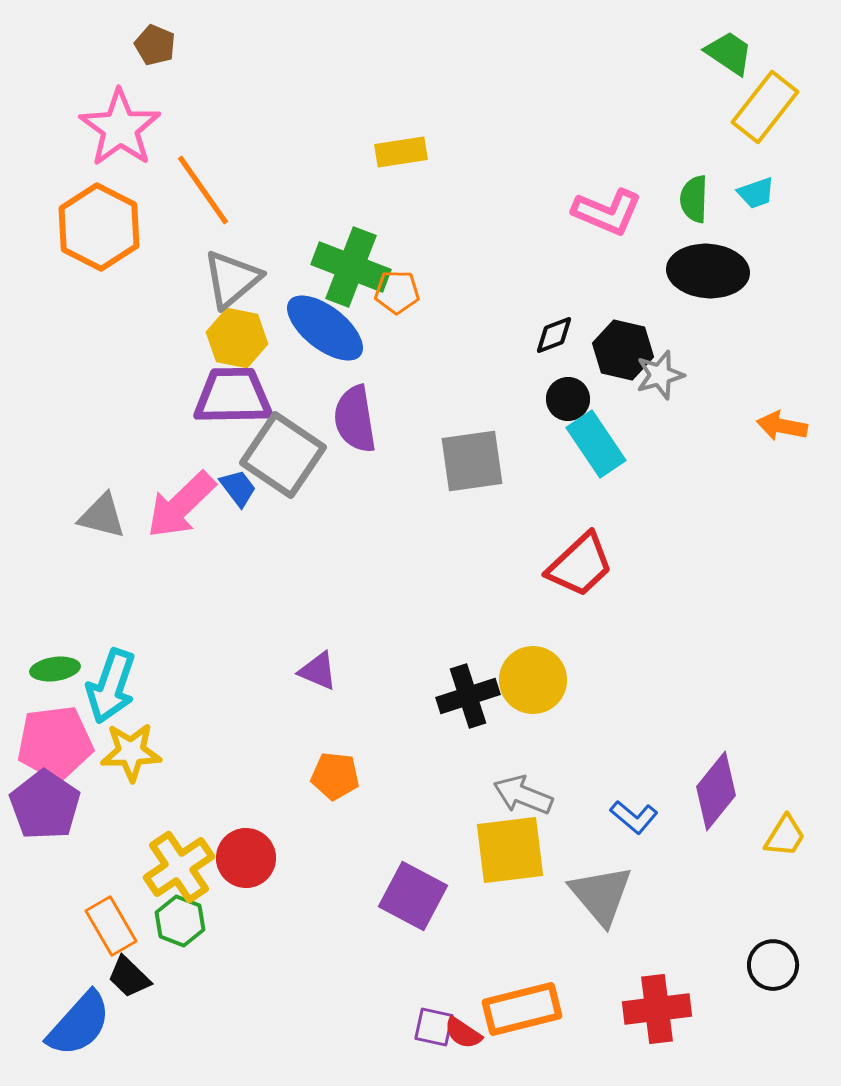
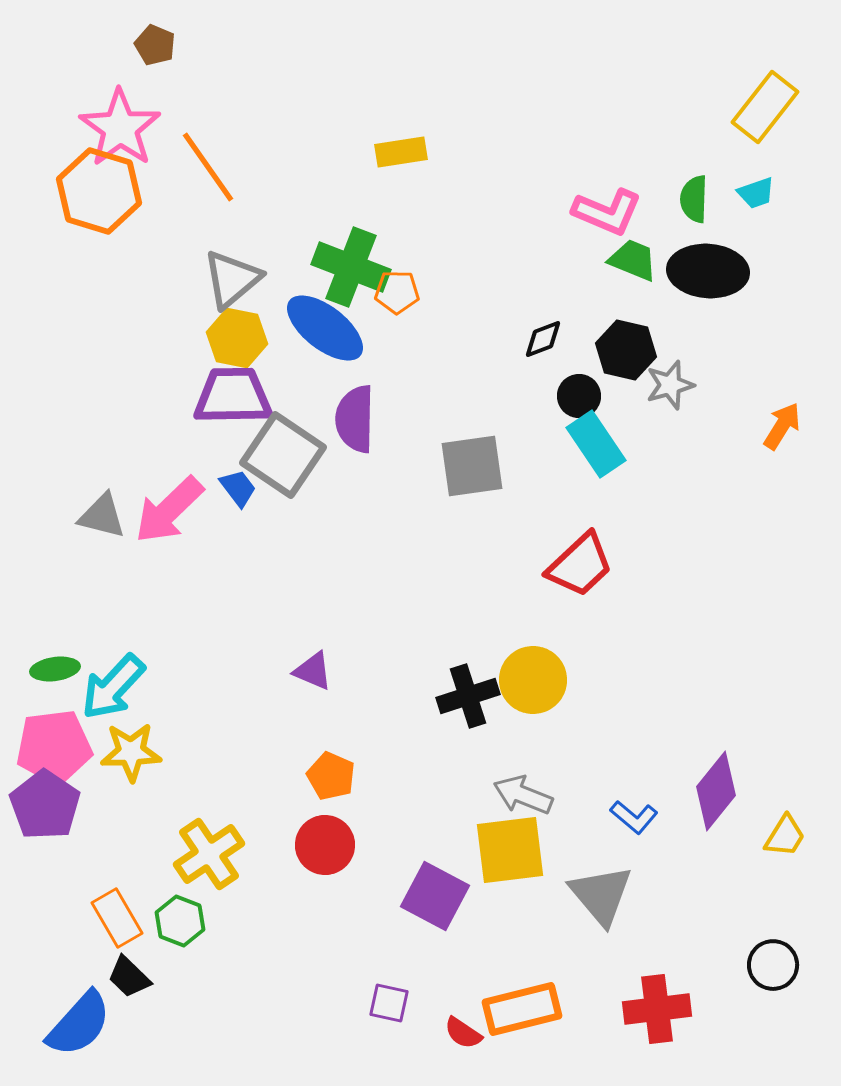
green trapezoid at (729, 53): moved 96 px left, 207 px down; rotated 12 degrees counterclockwise
orange line at (203, 190): moved 5 px right, 23 px up
orange hexagon at (99, 227): moved 36 px up; rotated 10 degrees counterclockwise
black diamond at (554, 335): moved 11 px left, 4 px down
black hexagon at (623, 350): moved 3 px right
gray star at (660, 375): moved 10 px right, 10 px down
black circle at (568, 399): moved 11 px right, 3 px up
purple semicircle at (355, 419): rotated 10 degrees clockwise
orange arrow at (782, 426): rotated 111 degrees clockwise
gray square at (472, 461): moved 5 px down
pink arrow at (181, 505): moved 12 px left, 5 px down
purple triangle at (318, 671): moved 5 px left
cyan arrow at (111, 686): moved 2 px right, 1 px down; rotated 24 degrees clockwise
pink pentagon at (55, 743): moved 1 px left, 4 px down
orange pentagon at (335, 776): moved 4 px left; rotated 18 degrees clockwise
red circle at (246, 858): moved 79 px right, 13 px up
yellow cross at (179, 867): moved 30 px right, 13 px up
purple square at (413, 896): moved 22 px right
orange rectangle at (111, 926): moved 6 px right, 8 px up
purple square at (434, 1027): moved 45 px left, 24 px up
